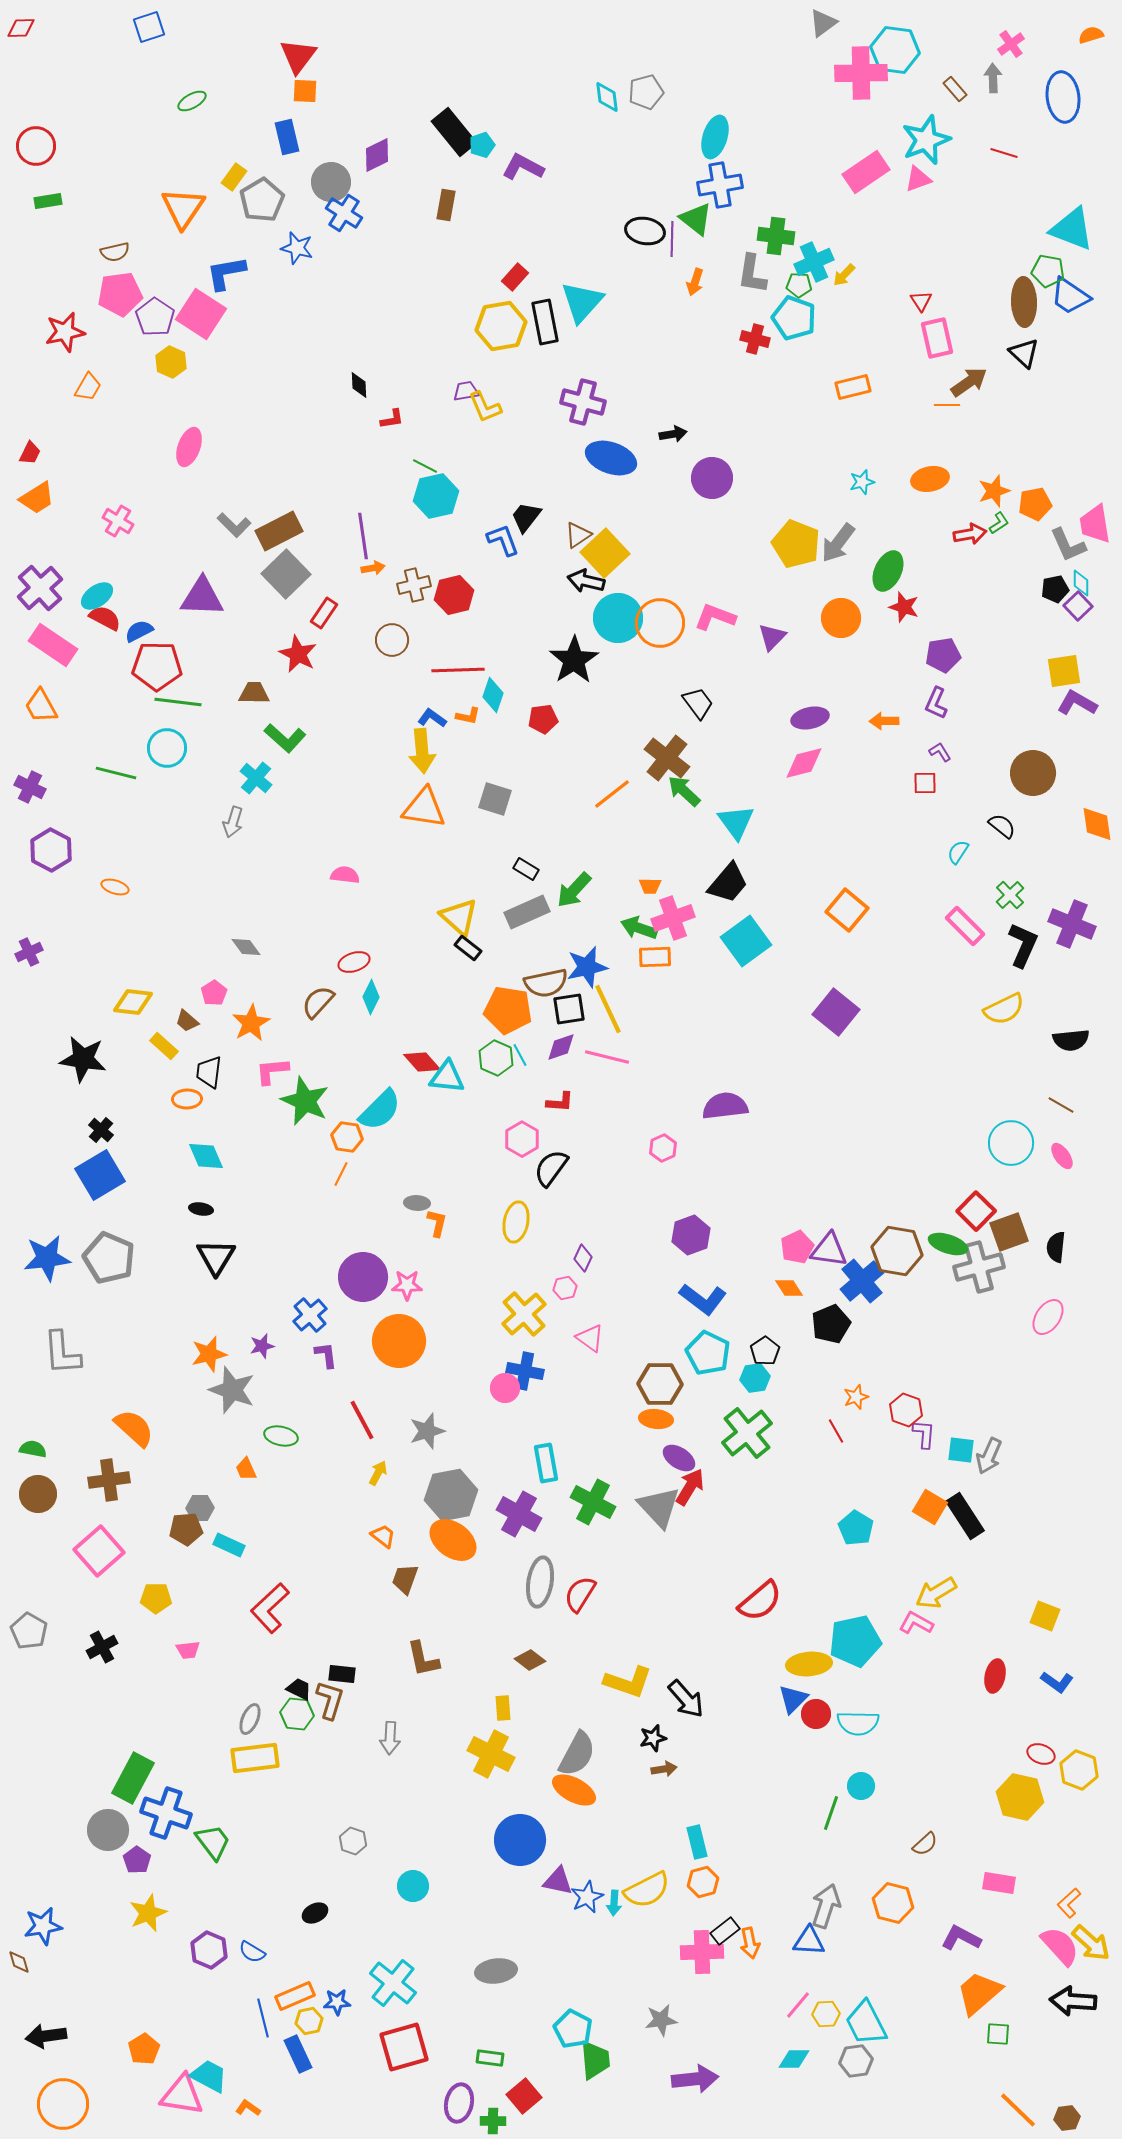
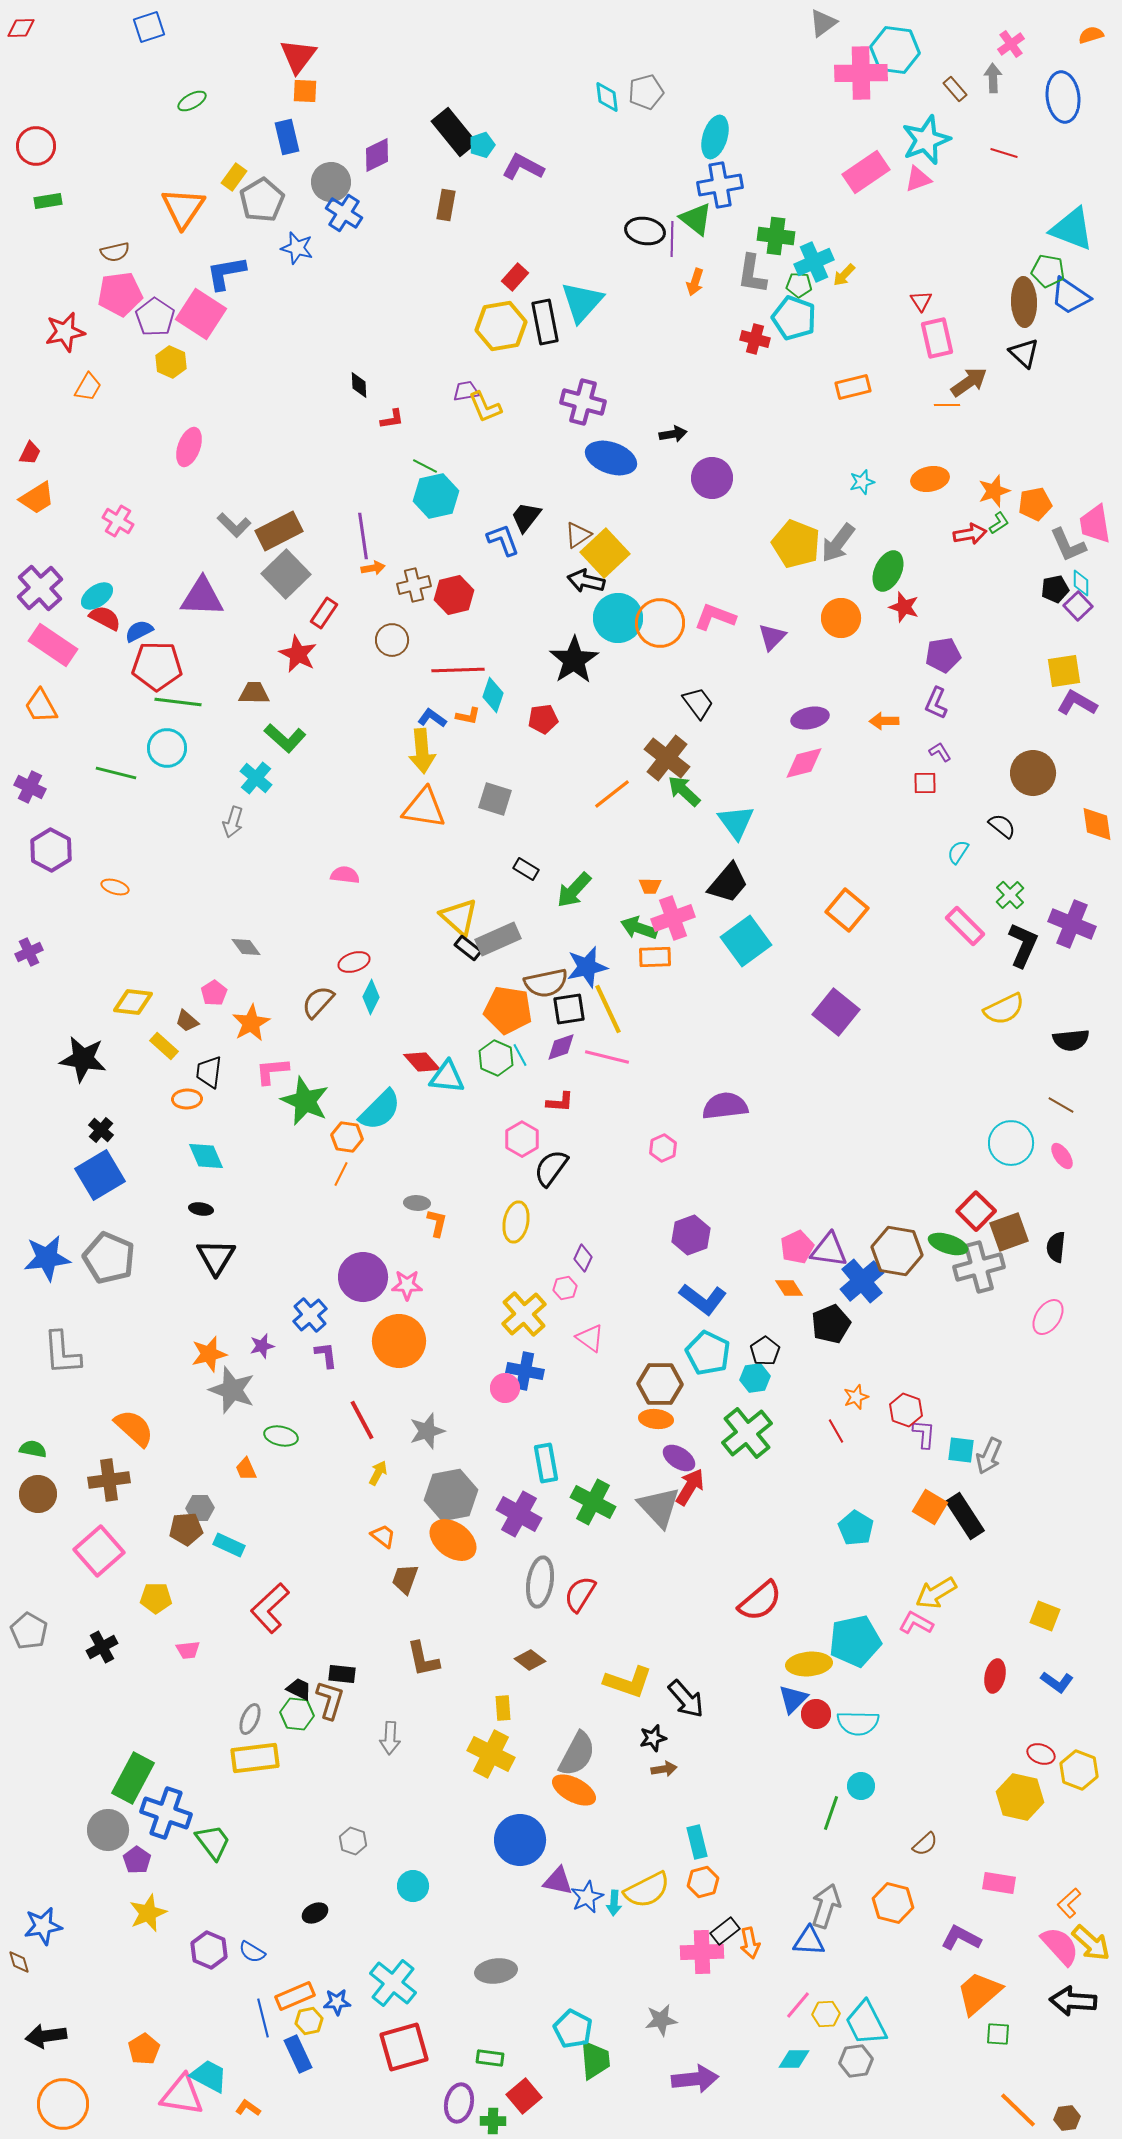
gray rectangle at (527, 912): moved 29 px left, 27 px down
